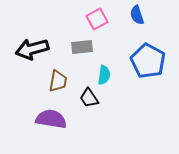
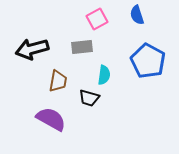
black trapezoid: rotated 40 degrees counterclockwise
purple semicircle: rotated 20 degrees clockwise
